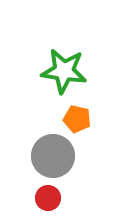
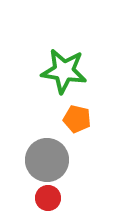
gray circle: moved 6 px left, 4 px down
